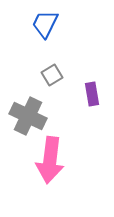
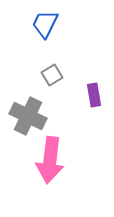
purple rectangle: moved 2 px right, 1 px down
